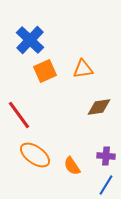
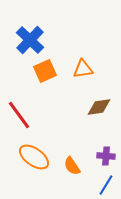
orange ellipse: moved 1 px left, 2 px down
